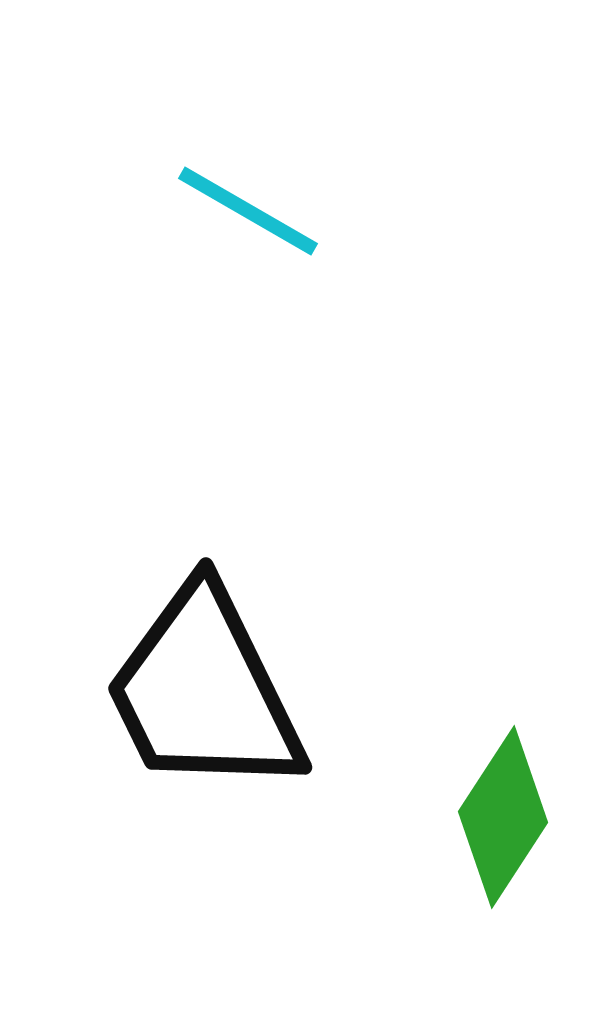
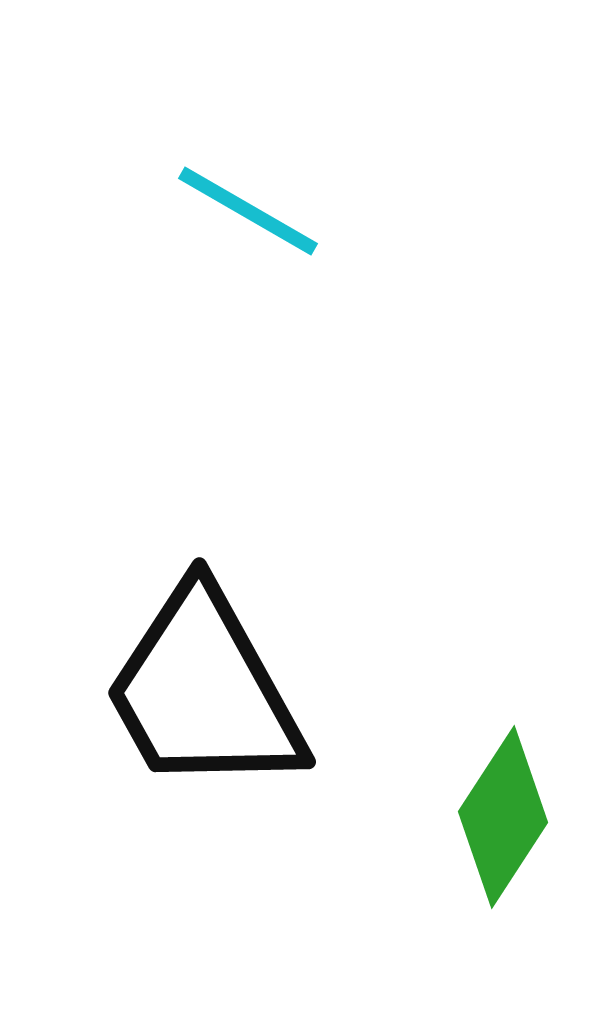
black trapezoid: rotated 3 degrees counterclockwise
